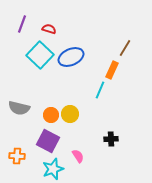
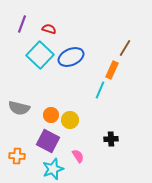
yellow circle: moved 6 px down
